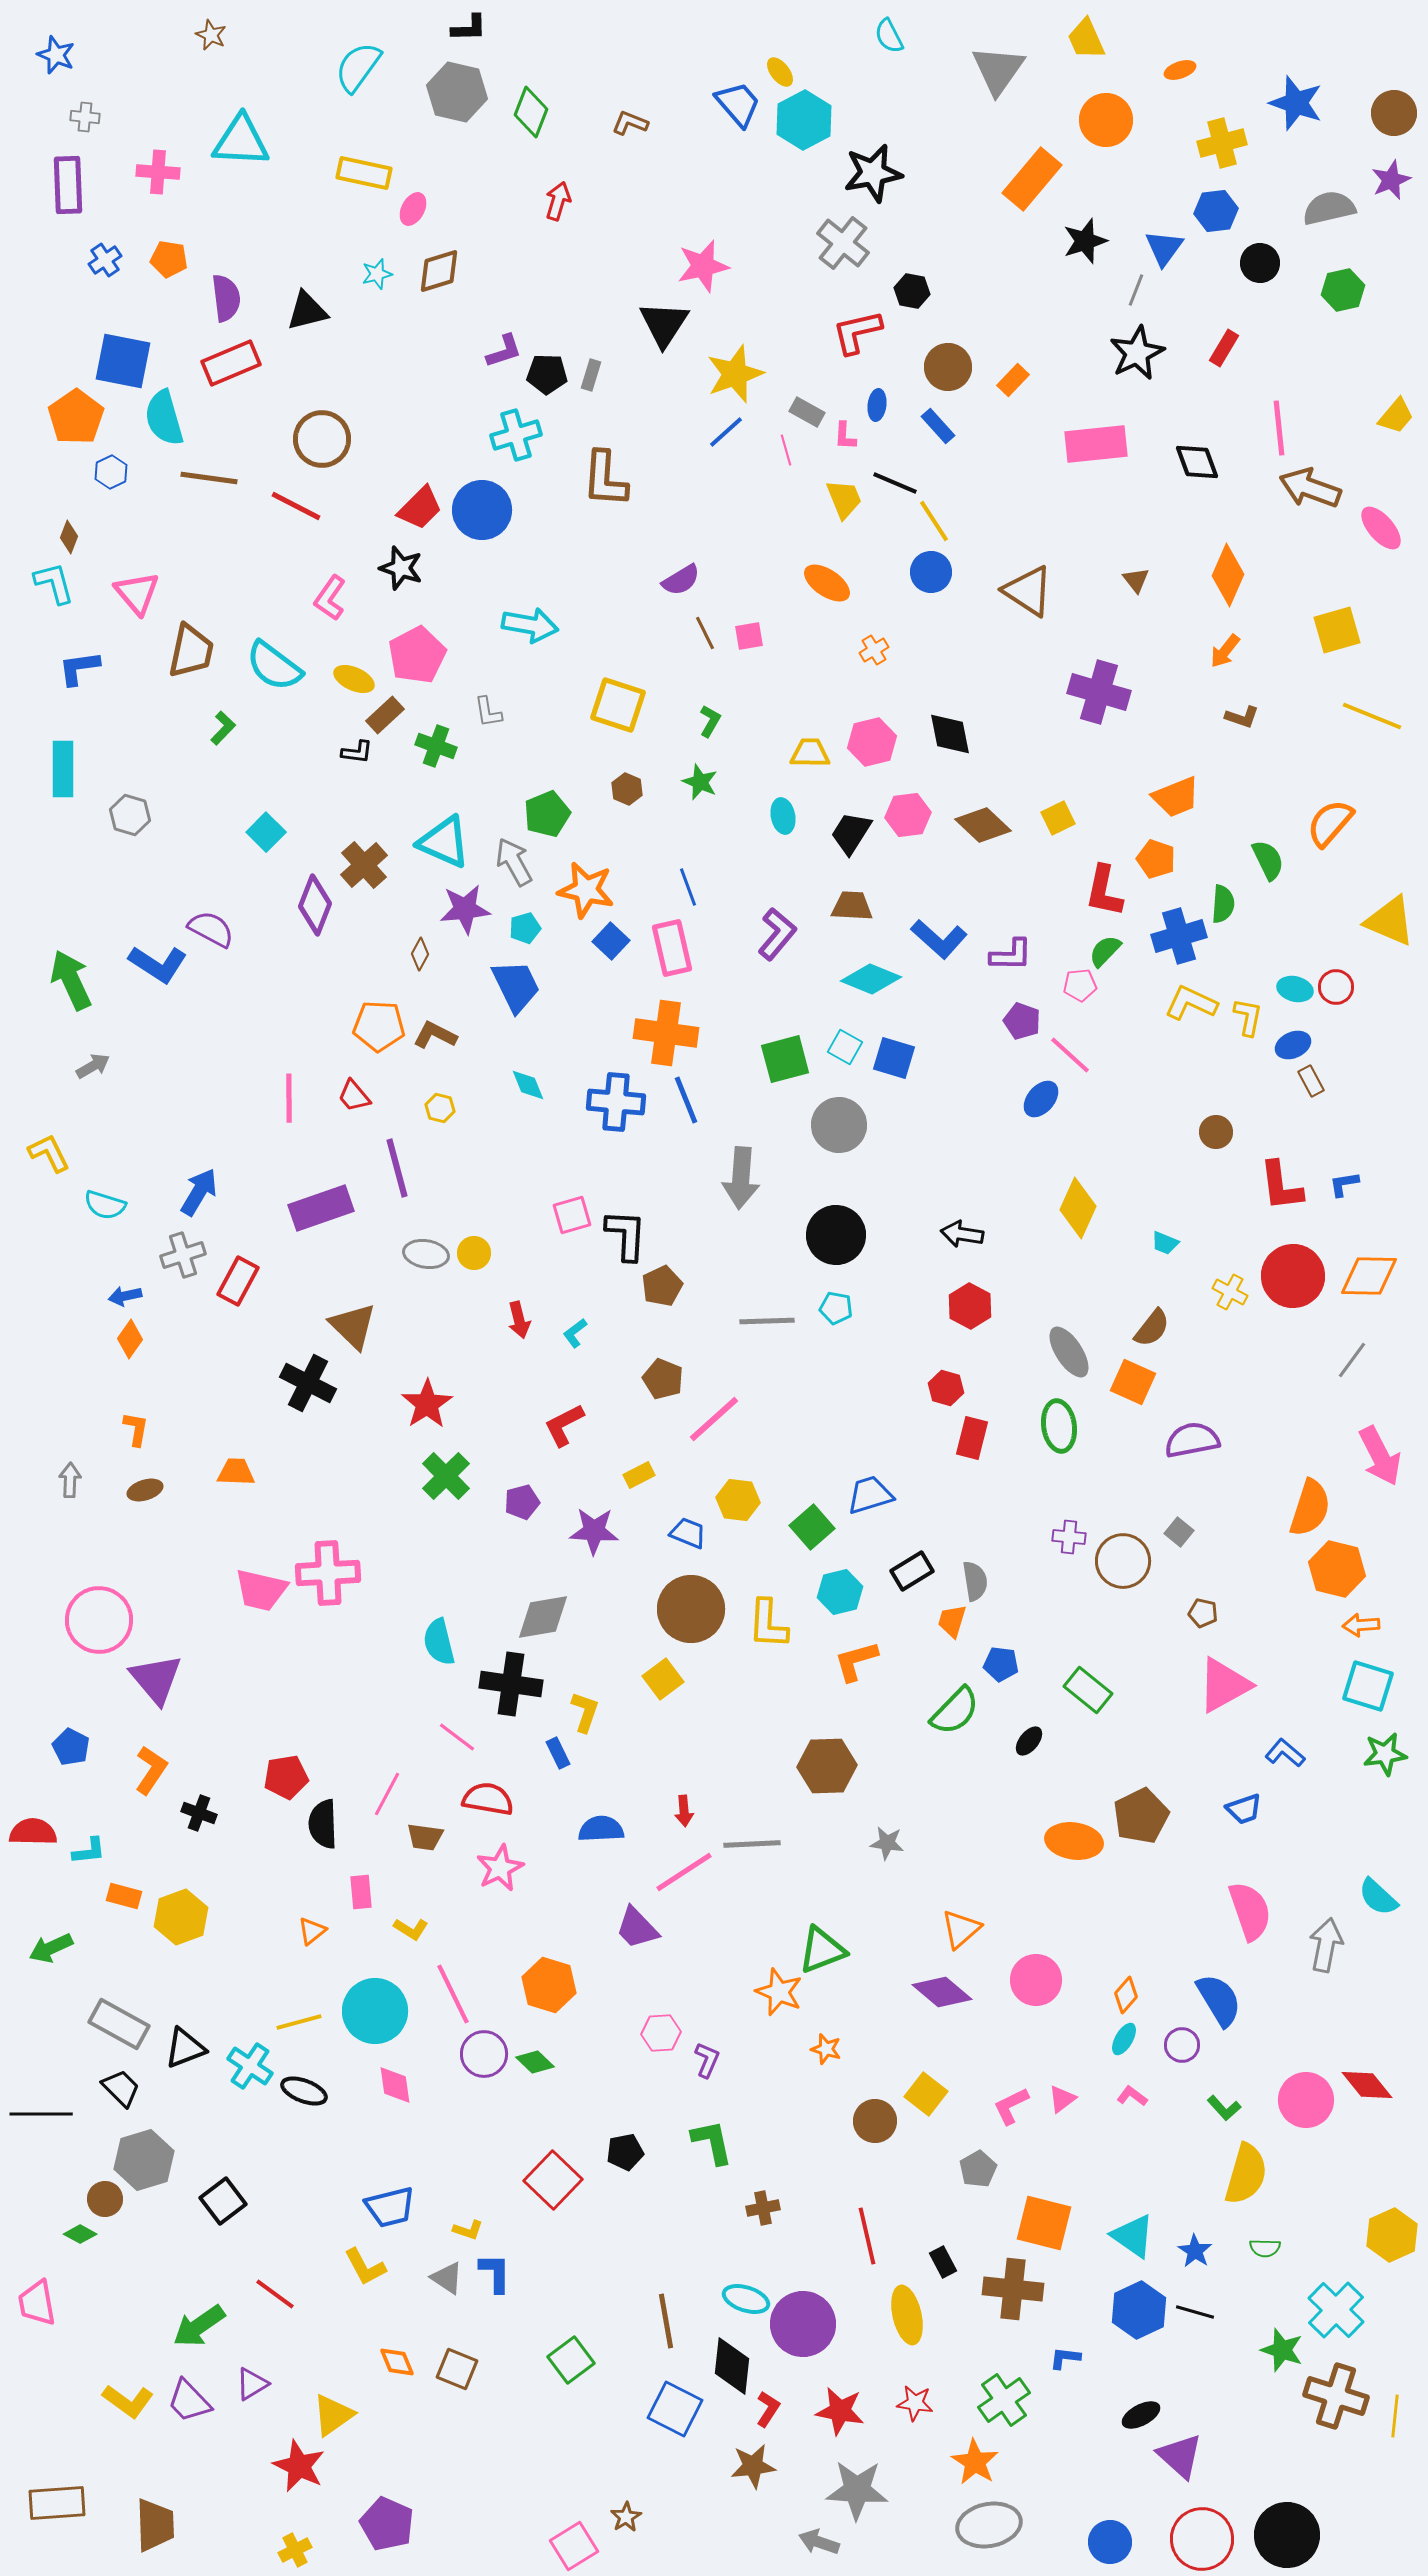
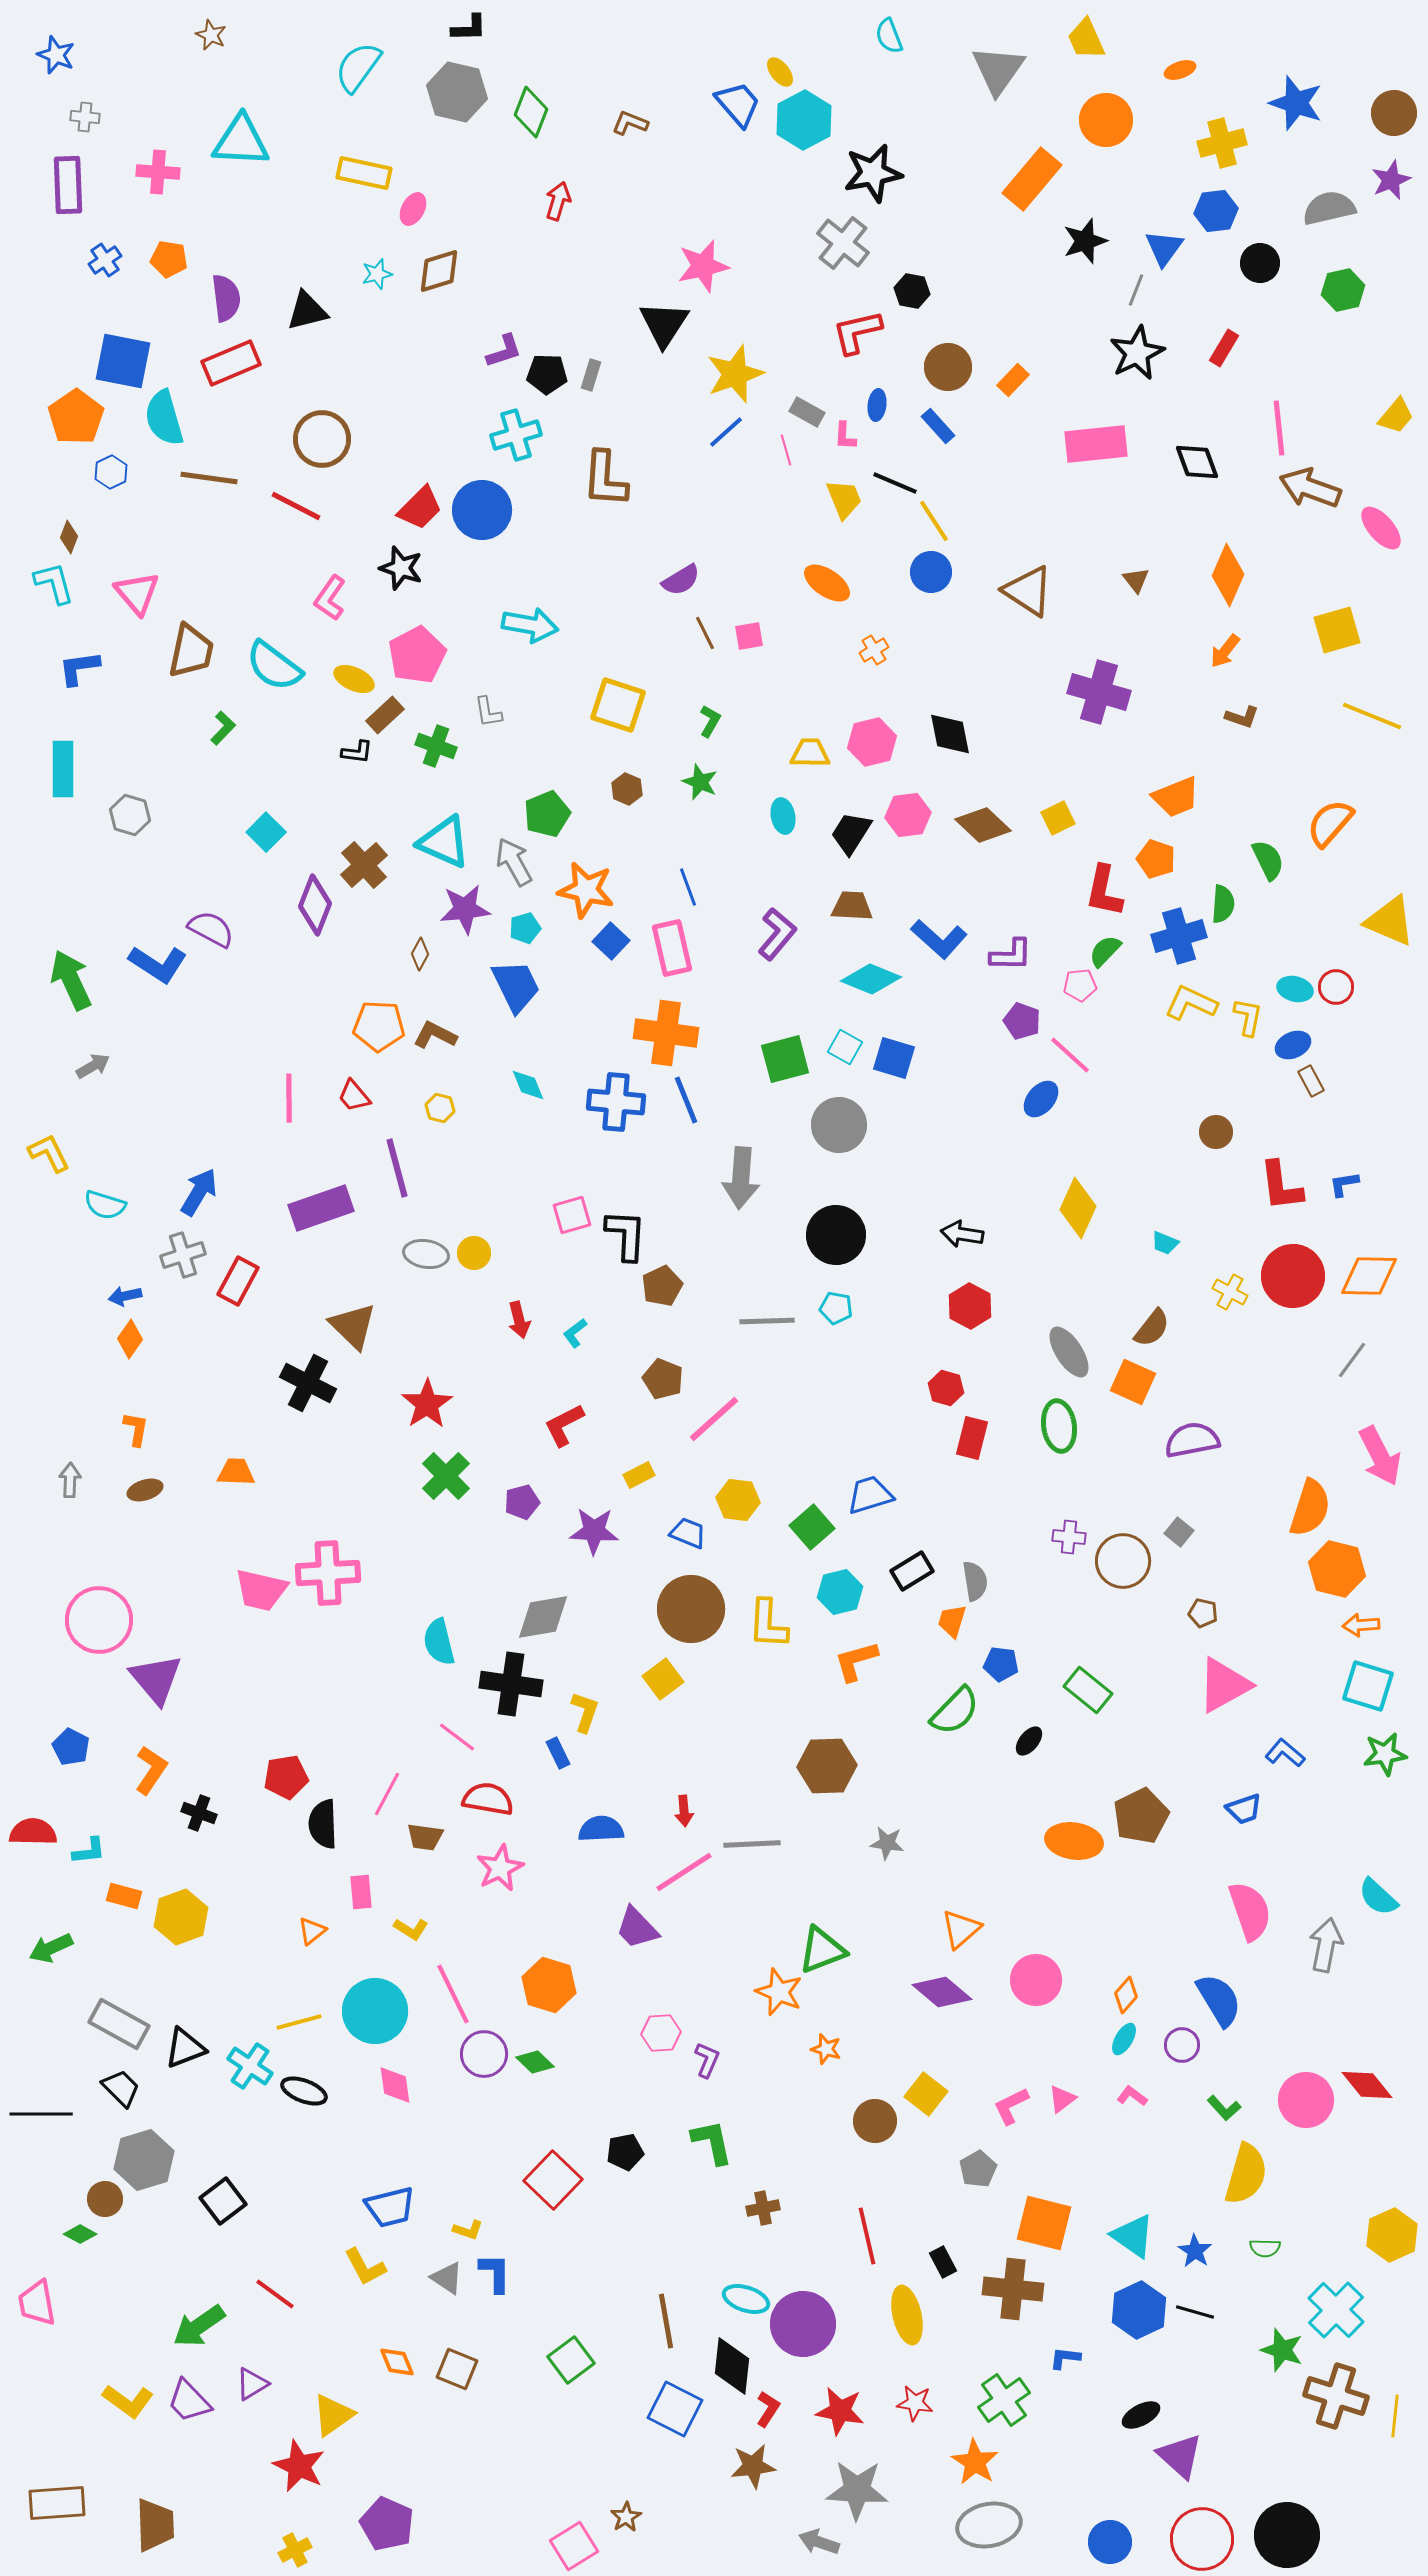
cyan semicircle at (889, 36): rotated 6 degrees clockwise
